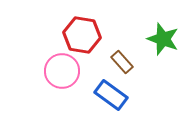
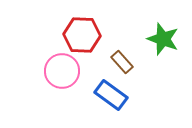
red hexagon: rotated 6 degrees counterclockwise
